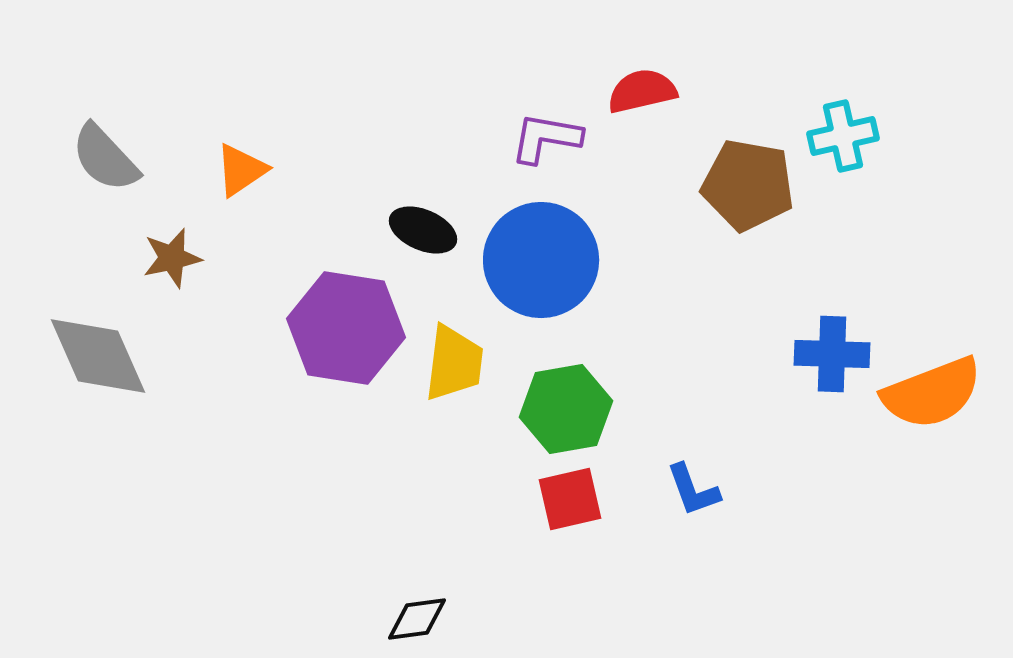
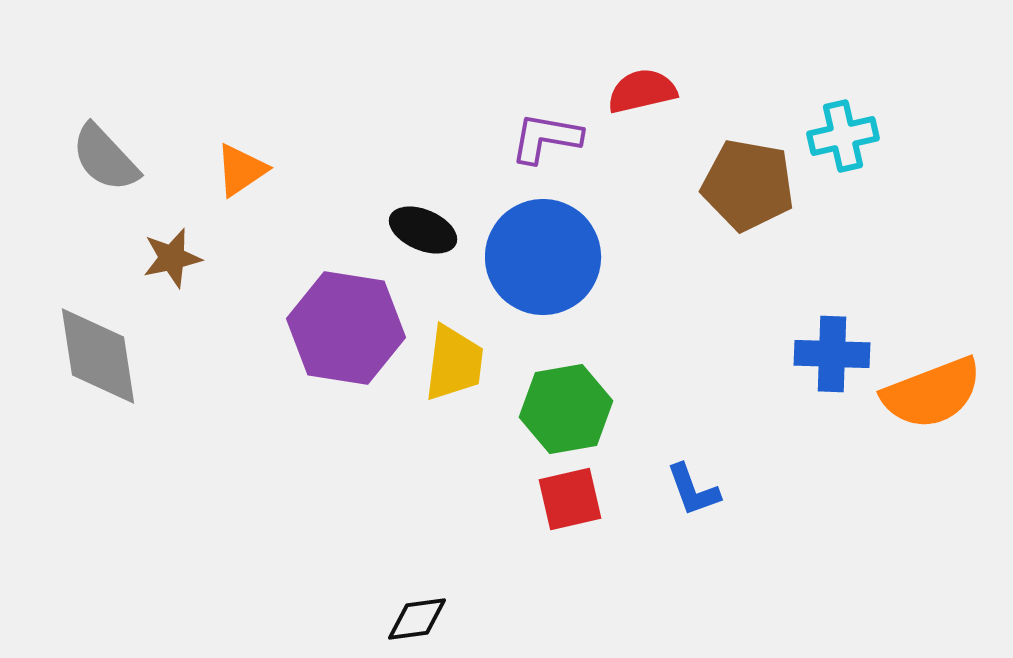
blue circle: moved 2 px right, 3 px up
gray diamond: rotated 15 degrees clockwise
